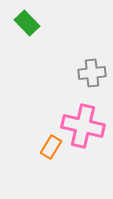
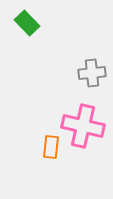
orange rectangle: rotated 25 degrees counterclockwise
